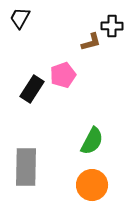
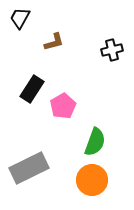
black cross: moved 24 px down; rotated 15 degrees counterclockwise
brown L-shape: moved 37 px left
pink pentagon: moved 31 px down; rotated 10 degrees counterclockwise
green semicircle: moved 3 px right, 1 px down; rotated 8 degrees counterclockwise
gray rectangle: moved 3 px right, 1 px down; rotated 63 degrees clockwise
orange circle: moved 5 px up
